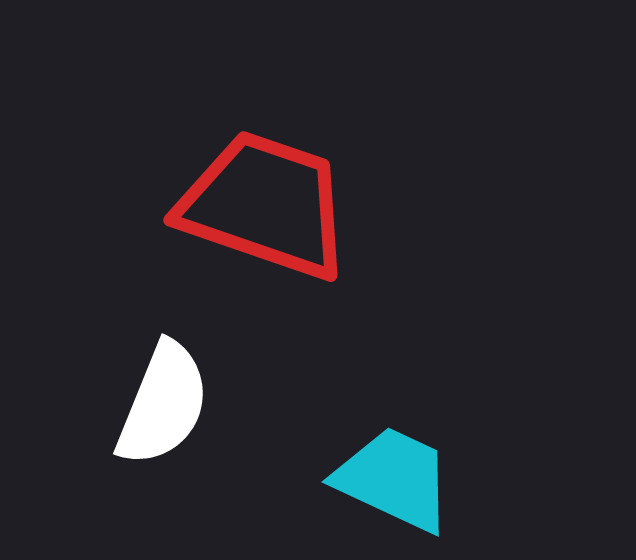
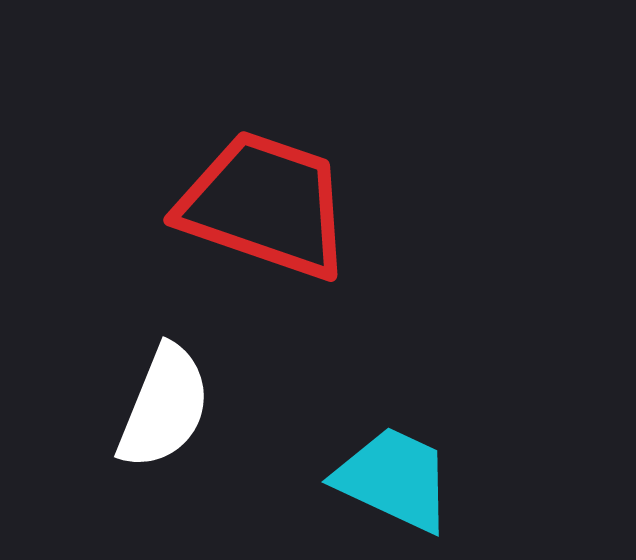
white semicircle: moved 1 px right, 3 px down
